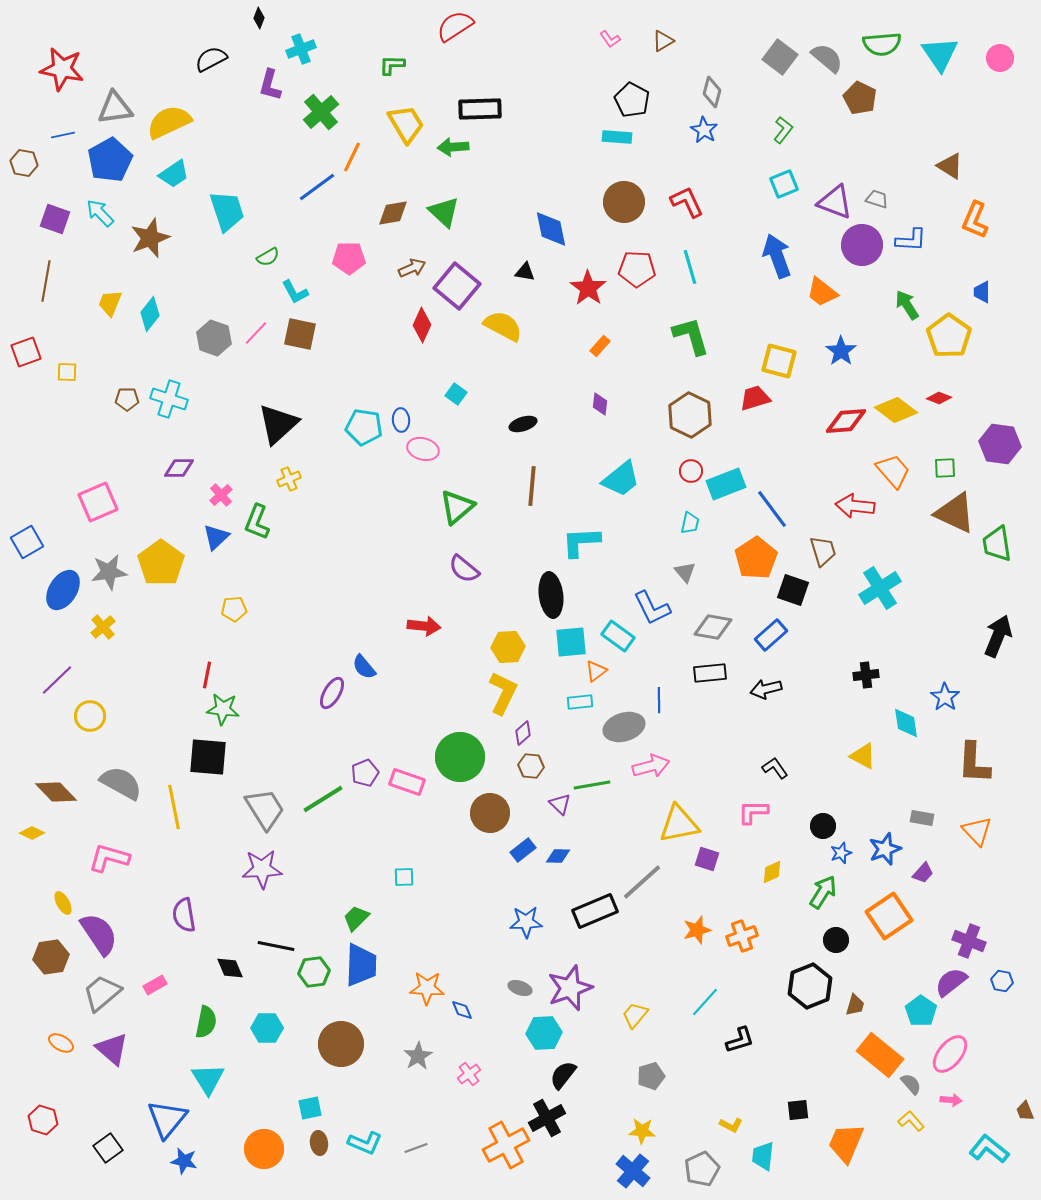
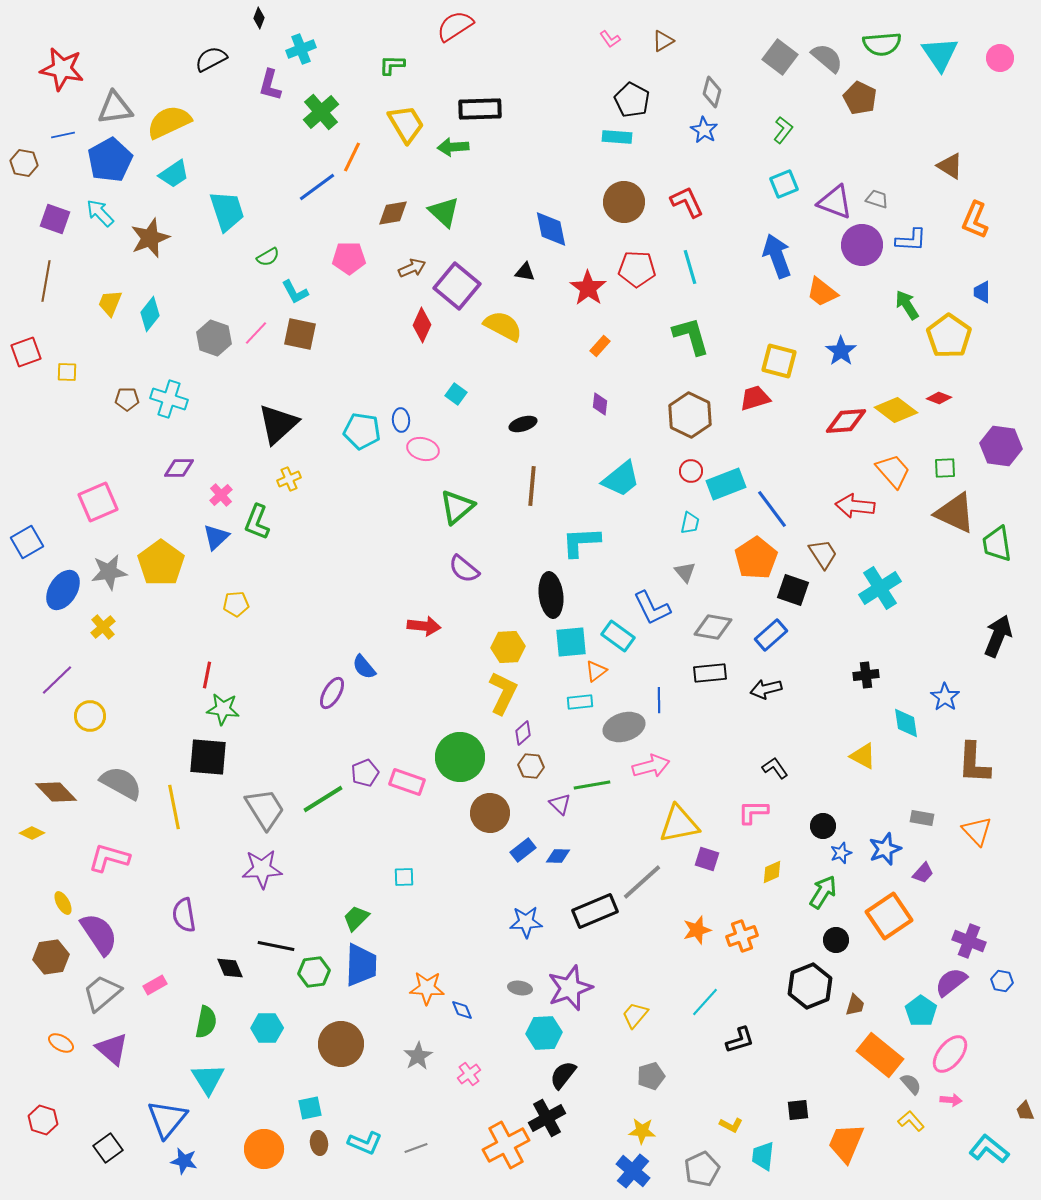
cyan pentagon at (364, 427): moved 2 px left, 4 px down
purple hexagon at (1000, 444): moved 1 px right, 2 px down
brown trapezoid at (823, 551): moved 3 px down; rotated 16 degrees counterclockwise
yellow pentagon at (234, 609): moved 2 px right, 5 px up
gray ellipse at (520, 988): rotated 10 degrees counterclockwise
